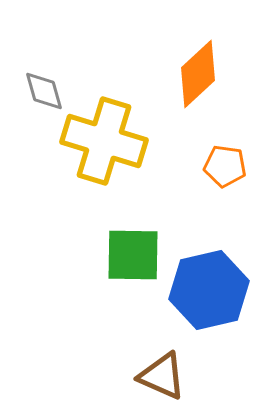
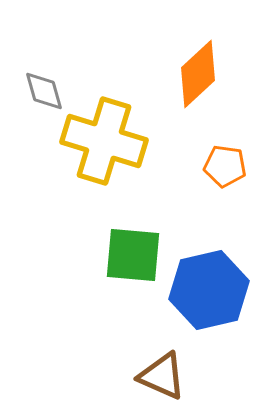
green square: rotated 4 degrees clockwise
